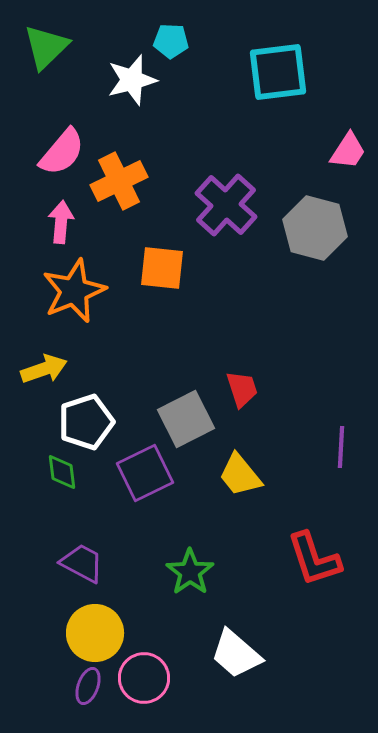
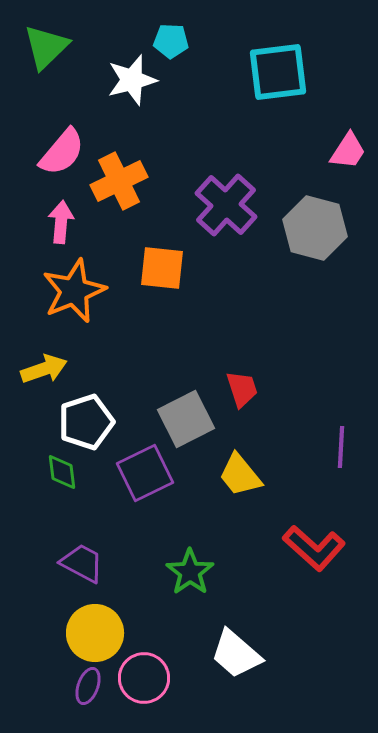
red L-shape: moved 11 px up; rotated 30 degrees counterclockwise
